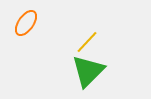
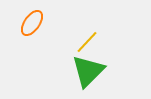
orange ellipse: moved 6 px right
